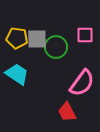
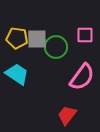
pink semicircle: moved 6 px up
red trapezoid: moved 3 px down; rotated 65 degrees clockwise
